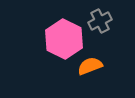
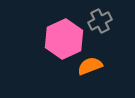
pink hexagon: rotated 9 degrees clockwise
